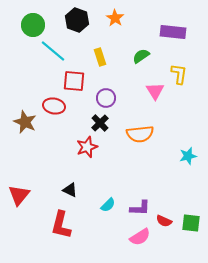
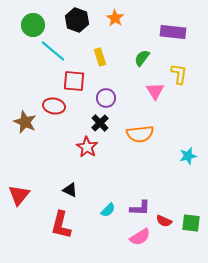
green semicircle: moved 1 px right, 2 px down; rotated 18 degrees counterclockwise
red star: rotated 20 degrees counterclockwise
cyan semicircle: moved 5 px down
